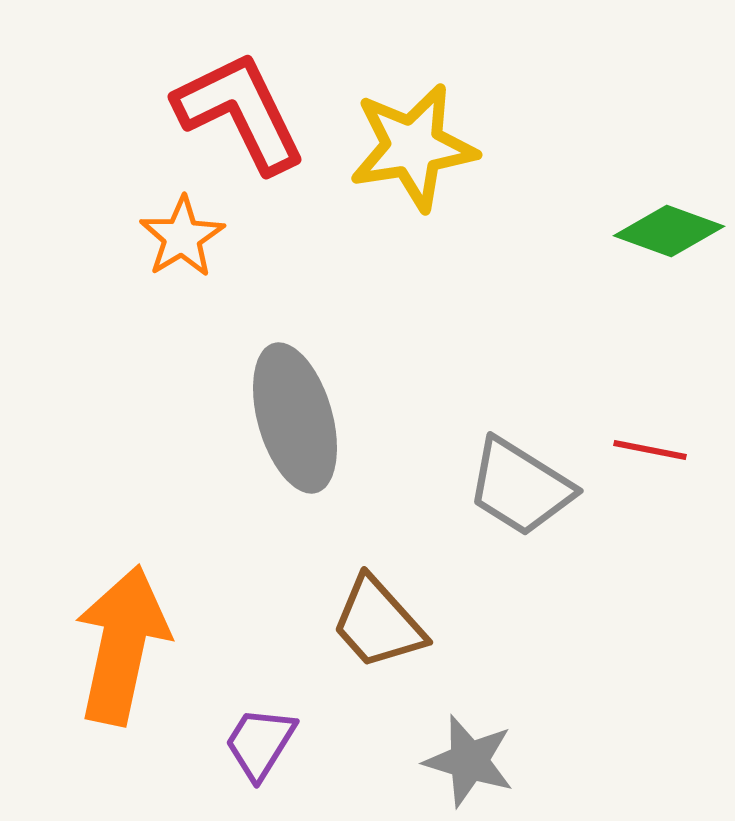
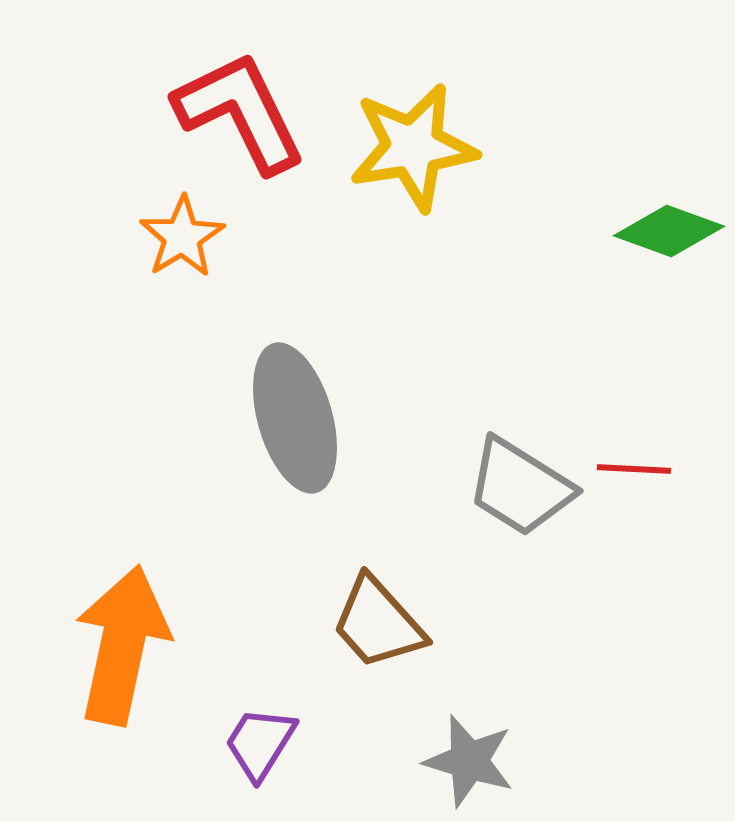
red line: moved 16 px left, 19 px down; rotated 8 degrees counterclockwise
